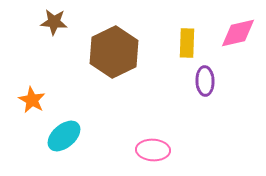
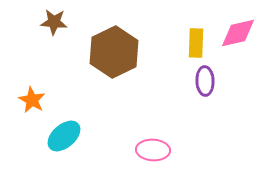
yellow rectangle: moved 9 px right
